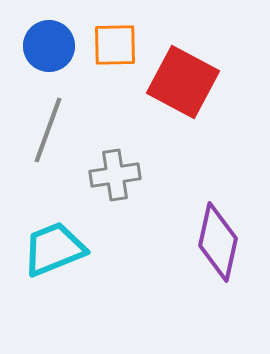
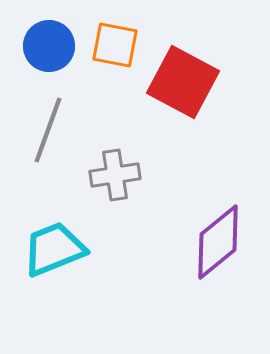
orange square: rotated 12 degrees clockwise
purple diamond: rotated 38 degrees clockwise
